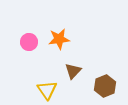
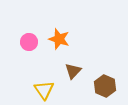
orange star: rotated 25 degrees clockwise
brown hexagon: rotated 15 degrees counterclockwise
yellow triangle: moved 3 px left
